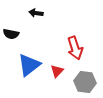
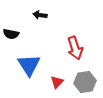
black arrow: moved 4 px right, 2 px down
blue triangle: rotated 25 degrees counterclockwise
red triangle: moved 11 px down
gray hexagon: rotated 15 degrees counterclockwise
